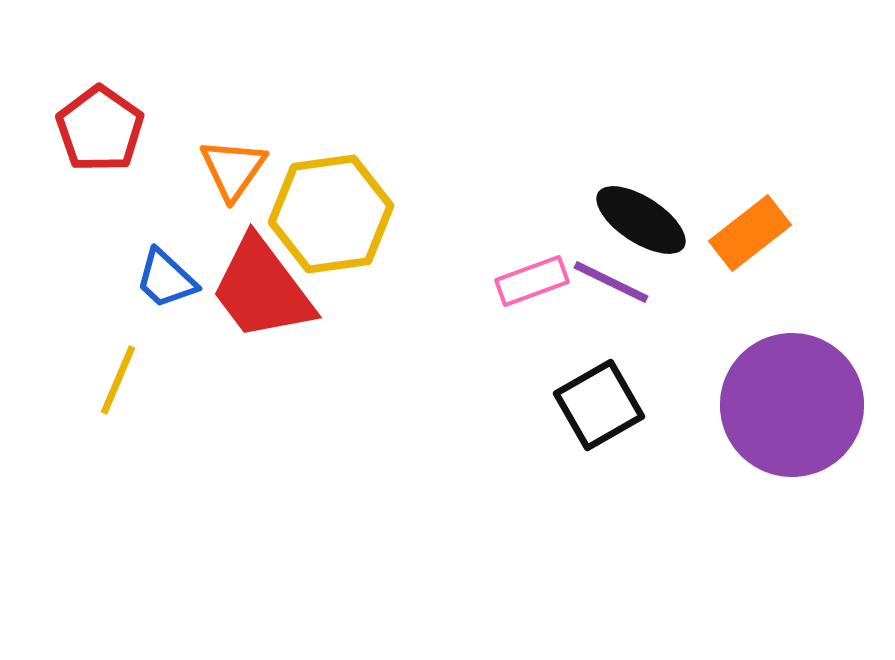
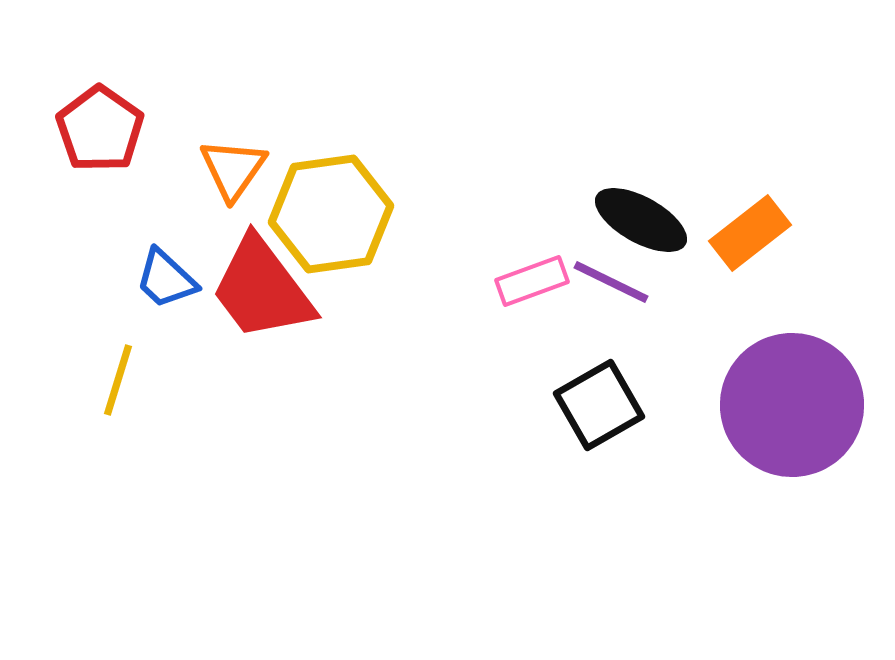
black ellipse: rotated 4 degrees counterclockwise
yellow line: rotated 6 degrees counterclockwise
